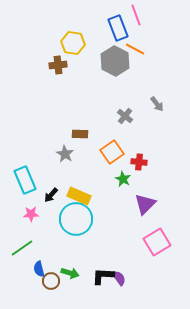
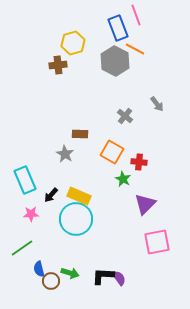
yellow hexagon: rotated 25 degrees counterclockwise
orange square: rotated 25 degrees counterclockwise
pink square: rotated 20 degrees clockwise
